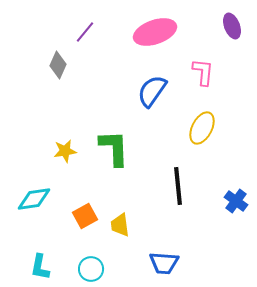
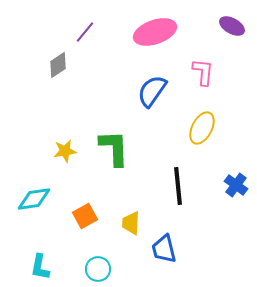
purple ellipse: rotated 40 degrees counterclockwise
gray diamond: rotated 32 degrees clockwise
blue cross: moved 16 px up
yellow trapezoid: moved 11 px right, 2 px up; rotated 10 degrees clockwise
blue trapezoid: moved 14 px up; rotated 72 degrees clockwise
cyan circle: moved 7 px right
